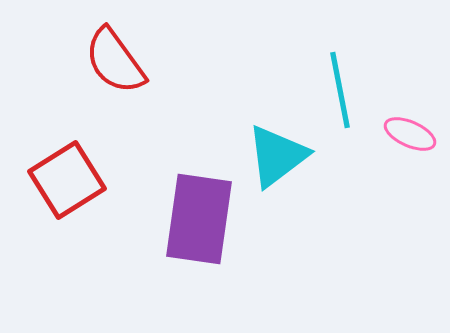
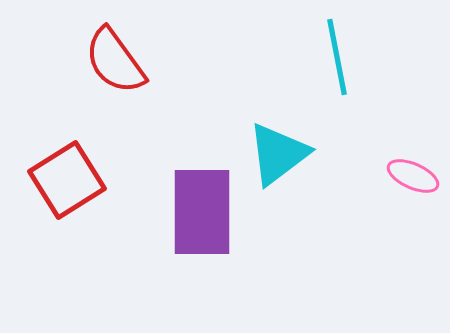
cyan line: moved 3 px left, 33 px up
pink ellipse: moved 3 px right, 42 px down
cyan triangle: moved 1 px right, 2 px up
purple rectangle: moved 3 px right, 7 px up; rotated 8 degrees counterclockwise
